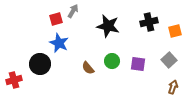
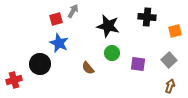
black cross: moved 2 px left, 5 px up; rotated 18 degrees clockwise
green circle: moved 8 px up
brown arrow: moved 3 px left, 1 px up
